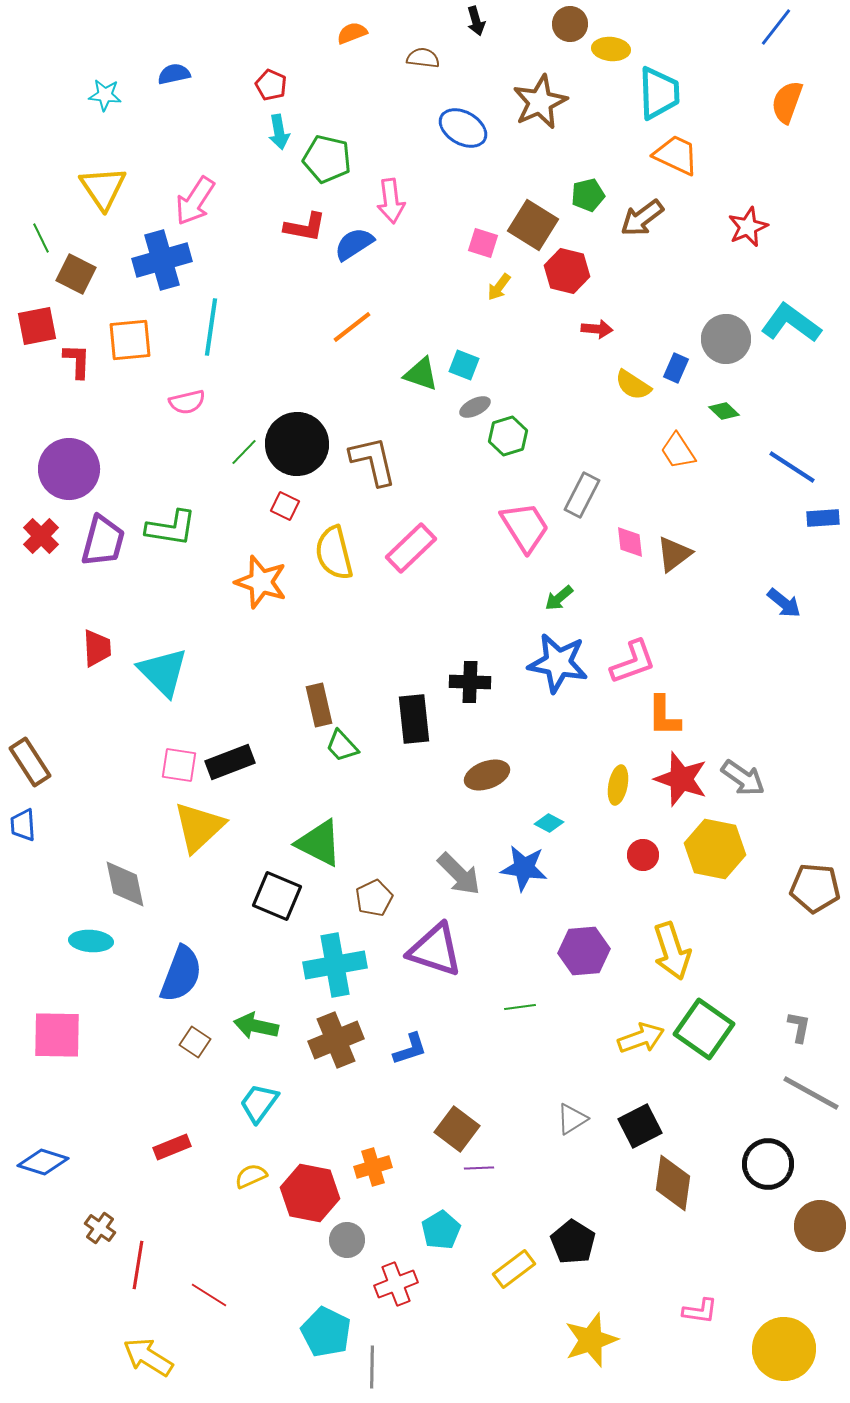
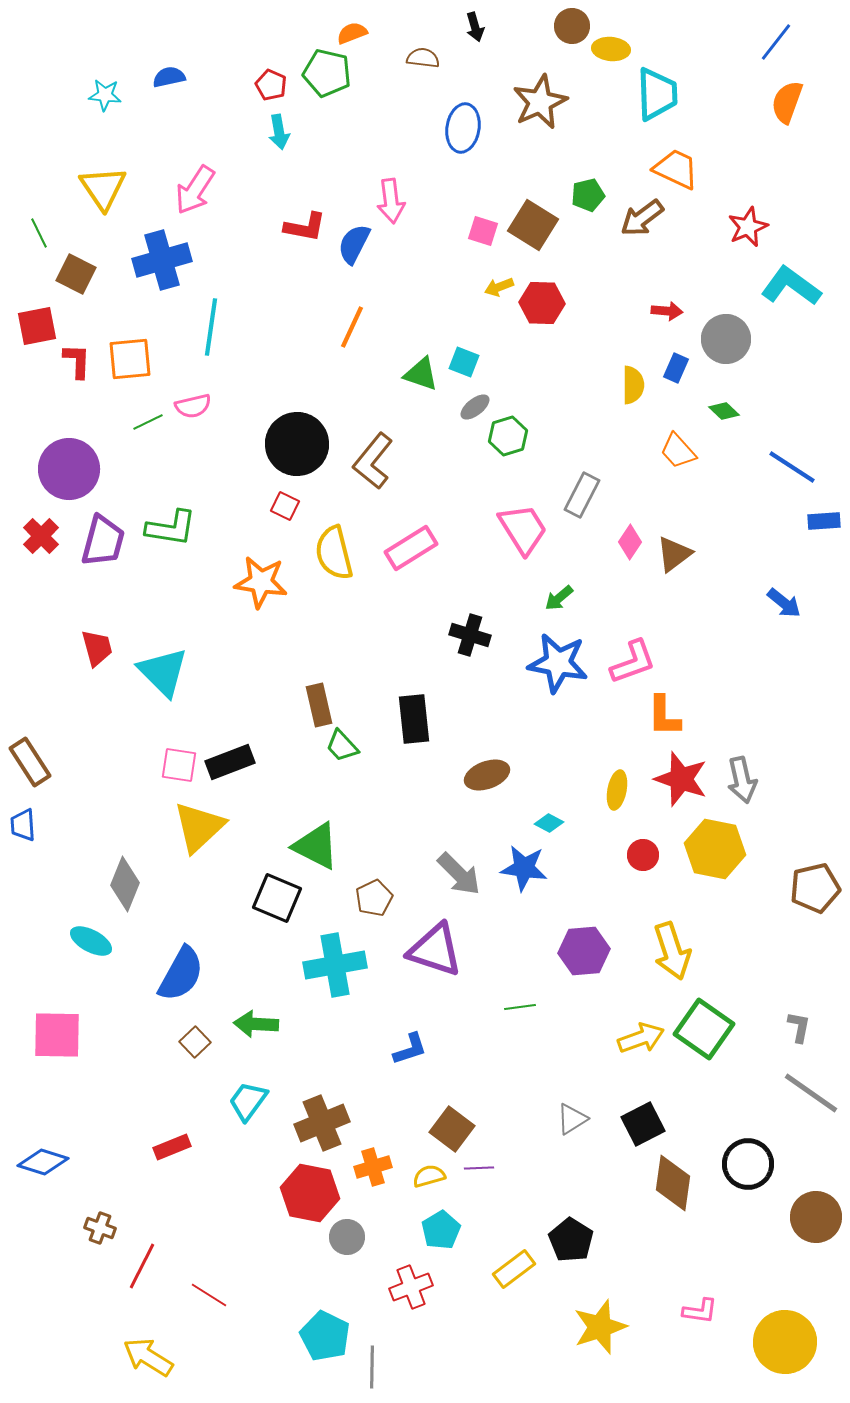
black arrow at (476, 21): moved 1 px left, 6 px down
brown circle at (570, 24): moved 2 px right, 2 px down
blue line at (776, 27): moved 15 px down
blue semicircle at (174, 74): moved 5 px left, 3 px down
cyan trapezoid at (659, 93): moved 2 px left, 1 px down
blue ellipse at (463, 128): rotated 69 degrees clockwise
orange trapezoid at (676, 155): moved 14 px down
green pentagon at (327, 159): moved 86 px up
pink arrow at (195, 201): moved 11 px up
green line at (41, 238): moved 2 px left, 5 px up
pink square at (483, 243): moved 12 px up
blue semicircle at (354, 244): rotated 30 degrees counterclockwise
red hexagon at (567, 271): moved 25 px left, 32 px down; rotated 12 degrees counterclockwise
yellow arrow at (499, 287): rotated 32 degrees clockwise
cyan L-shape at (791, 323): moved 37 px up
orange line at (352, 327): rotated 27 degrees counterclockwise
red arrow at (597, 329): moved 70 px right, 18 px up
orange square at (130, 340): moved 19 px down
cyan square at (464, 365): moved 3 px up
yellow semicircle at (633, 385): rotated 123 degrees counterclockwise
pink semicircle at (187, 402): moved 6 px right, 4 px down
gray ellipse at (475, 407): rotated 12 degrees counterclockwise
orange trapezoid at (678, 451): rotated 9 degrees counterclockwise
green line at (244, 452): moved 96 px left, 30 px up; rotated 20 degrees clockwise
brown L-shape at (373, 461): rotated 128 degrees counterclockwise
blue rectangle at (823, 518): moved 1 px right, 3 px down
pink trapezoid at (525, 527): moved 2 px left, 2 px down
pink diamond at (630, 542): rotated 40 degrees clockwise
pink rectangle at (411, 548): rotated 12 degrees clockwise
orange star at (261, 582): rotated 10 degrees counterclockwise
red trapezoid at (97, 648): rotated 12 degrees counterclockwise
black cross at (470, 682): moved 47 px up; rotated 15 degrees clockwise
gray arrow at (743, 778): moved 1 px left, 2 px down; rotated 42 degrees clockwise
yellow ellipse at (618, 785): moved 1 px left, 5 px down
green triangle at (319, 843): moved 3 px left, 3 px down
gray diamond at (125, 884): rotated 34 degrees clockwise
brown pentagon at (815, 888): rotated 18 degrees counterclockwise
black square at (277, 896): moved 2 px down
cyan ellipse at (91, 941): rotated 24 degrees clockwise
blue semicircle at (181, 974): rotated 8 degrees clockwise
green arrow at (256, 1026): moved 2 px up; rotated 9 degrees counterclockwise
brown cross at (336, 1040): moved 14 px left, 83 px down
brown square at (195, 1042): rotated 12 degrees clockwise
gray line at (811, 1093): rotated 6 degrees clockwise
cyan trapezoid at (259, 1103): moved 11 px left, 2 px up
black square at (640, 1126): moved 3 px right, 2 px up
brown square at (457, 1129): moved 5 px left
black circle at (768, 1164): moved 20 px left
yellow semicircle at (251, 1176): moved 178 px right; rotated 8 degrees clockwise
brown circle at (820, 1226): moved 4 px left, 9 px up
brown cross at (100, 1228): rotated 16 degrees counterclockwise
gray circle at (347, 1240): moved 3 px up
black pentagon at (573, 1242): moved 2 px left, 2 px up
red line at (138, 1265): moved 4 px right, 1 px down; rotated 18 degrees clockwise
red cross at (396, 1284): moved 15 px right, 3 px down
cyan pentagon at (326, 1332): moved 1 px left, 4 px down
yellow star at (591, 1340): moved 9 px right, 13 px up
yellow circle at (784, 1349): moved 1 px right, 7 px up
